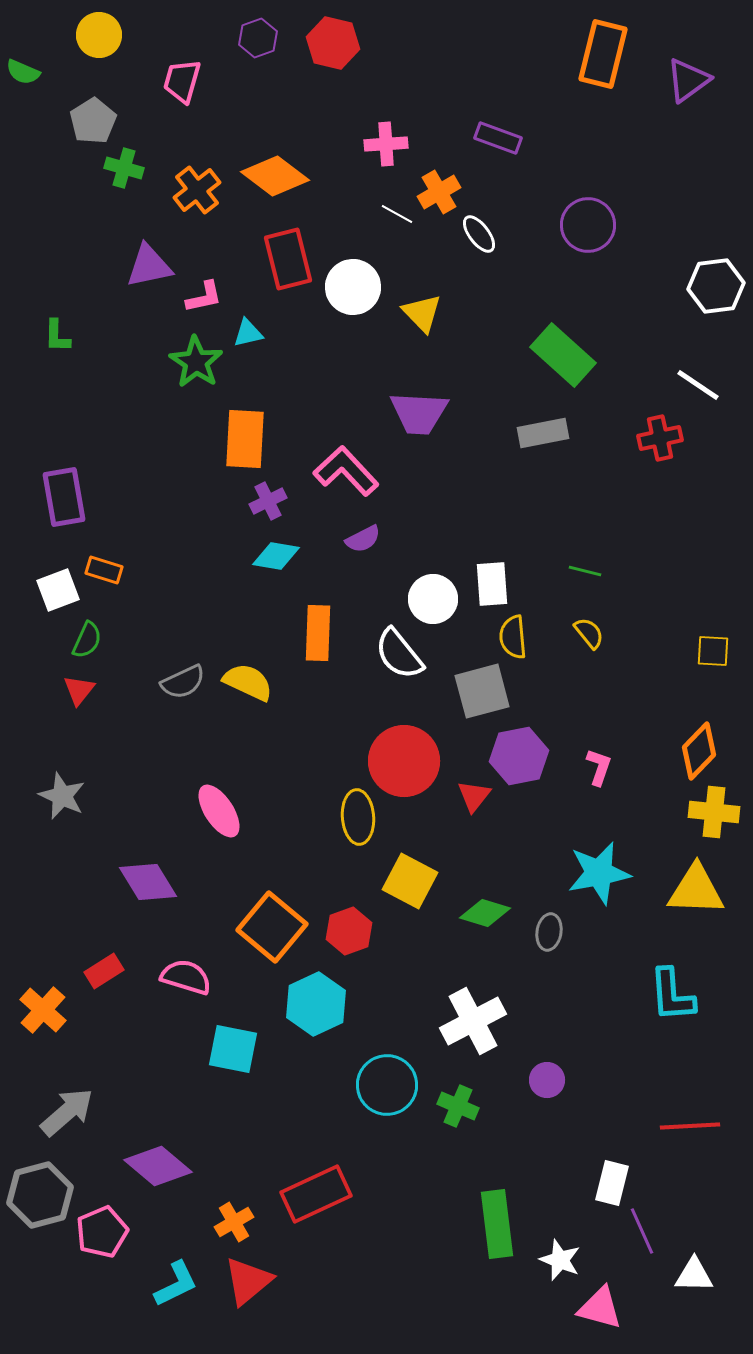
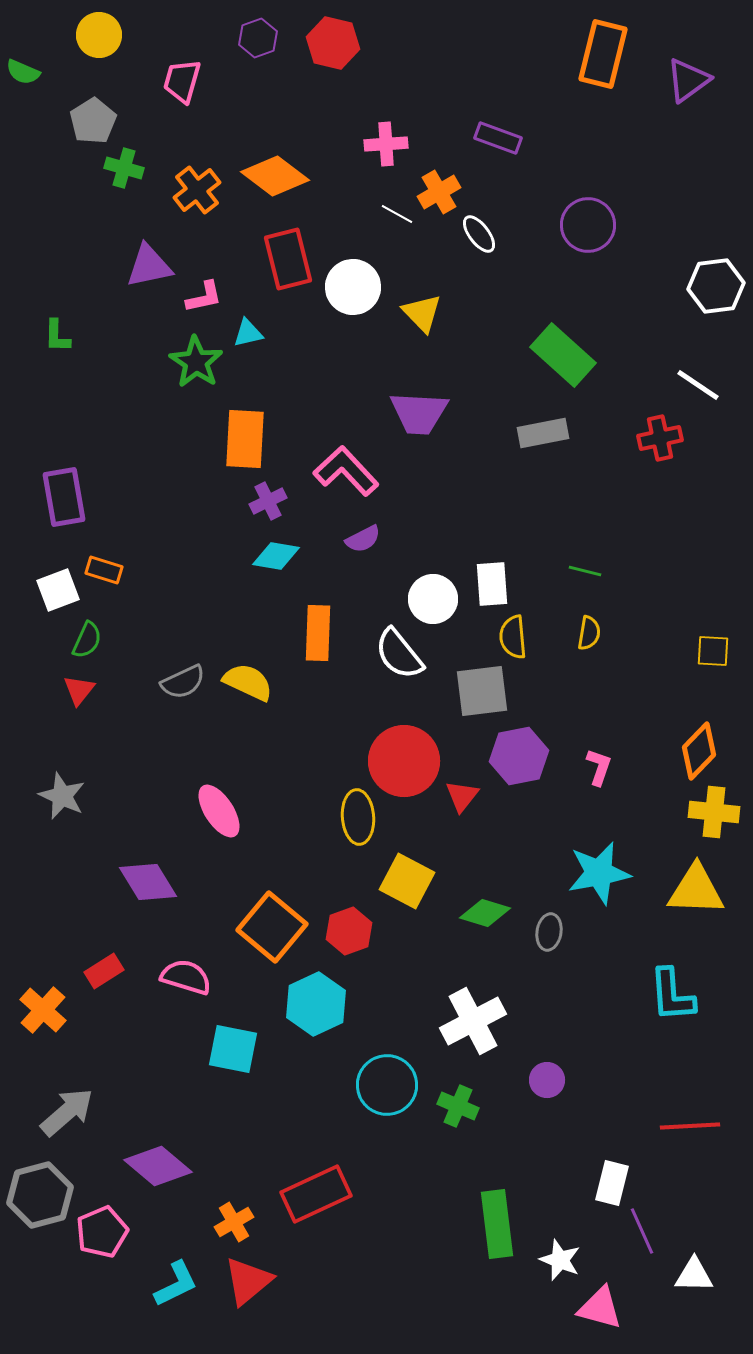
yellow semicircle at (589, 633): rotated 48 degrees clockwise
gray square at (482, 691): rotated 8 degrees clockwise
red triangle at (474, 796): moved 12 px left
yellow square at (410, 881): moved 3 px left
